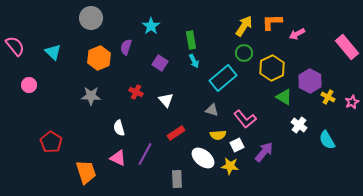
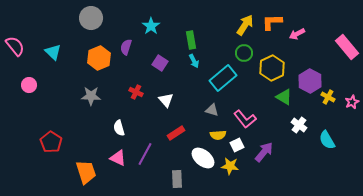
yellow arrow: moved 1 px right, 1 px up
